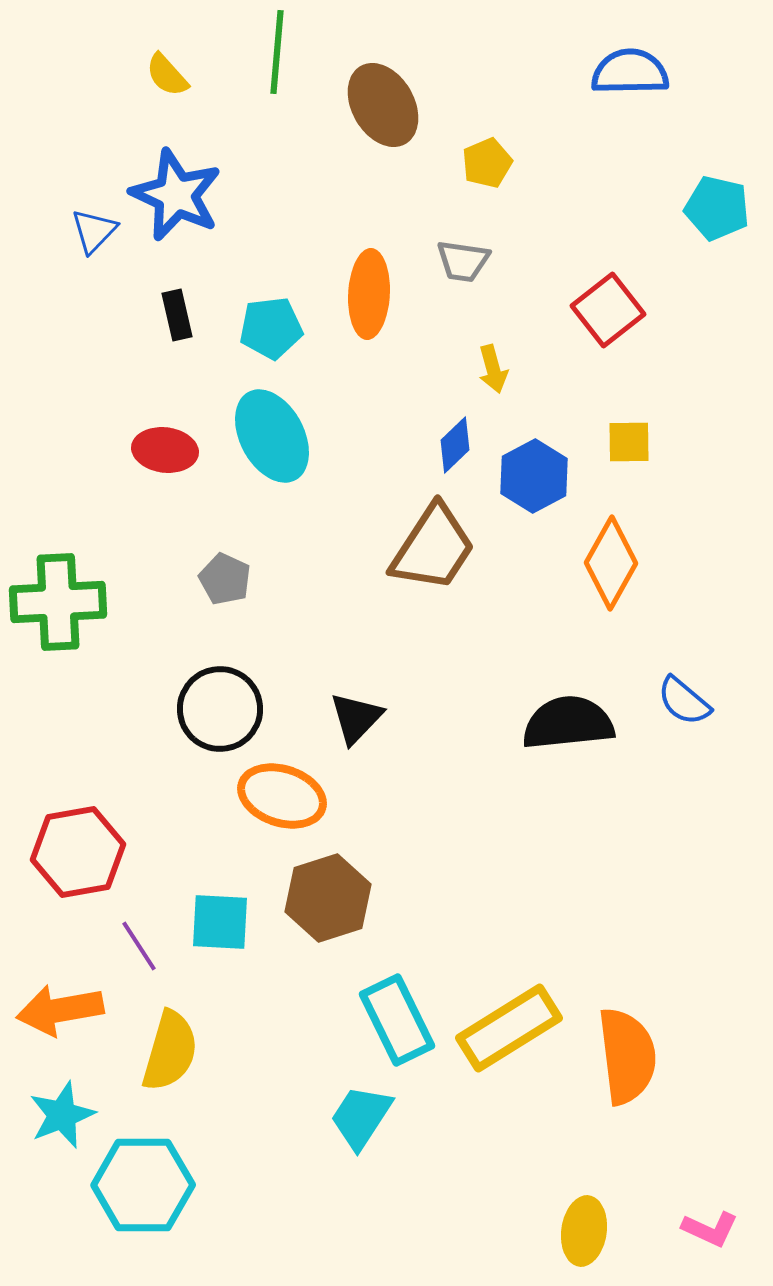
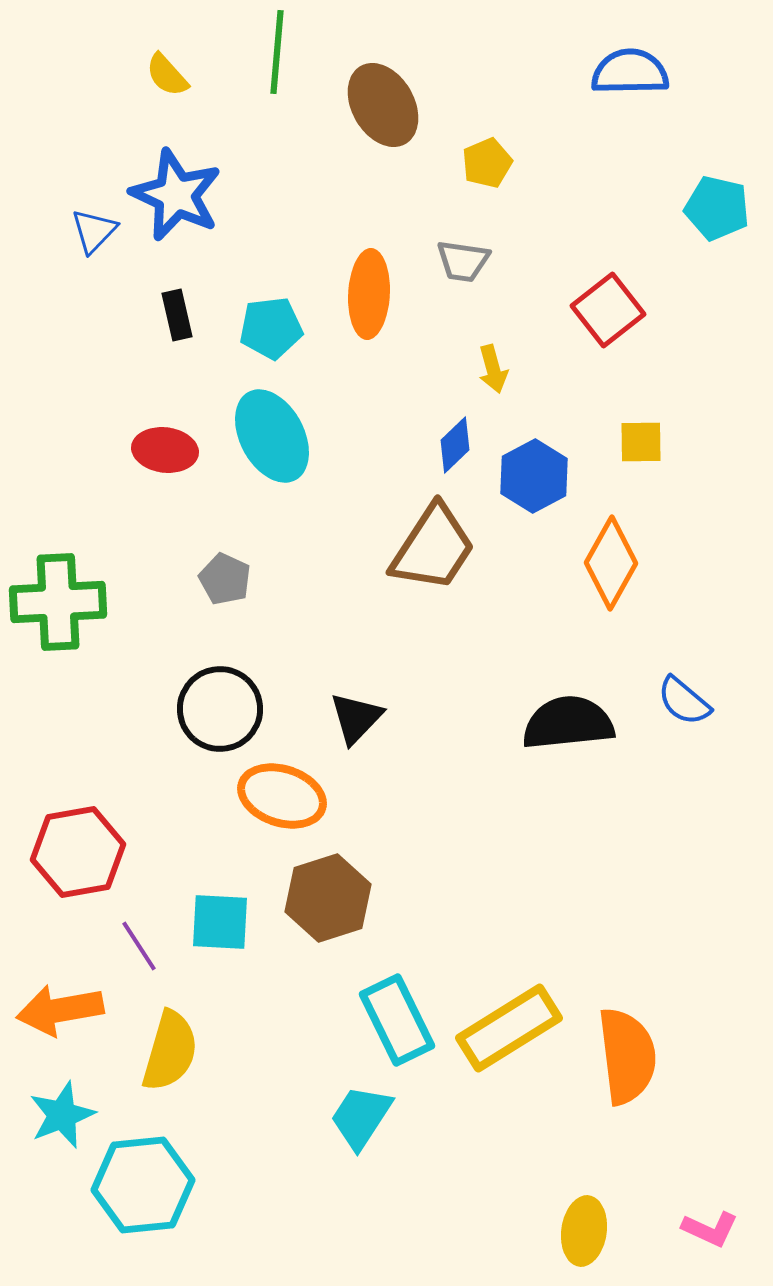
yellow square at (629, 442): moved 12 px right
cyan hexagon at (143, 1185): rotated 6 degrees counterclockwise
